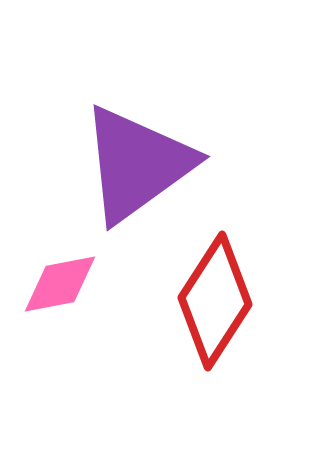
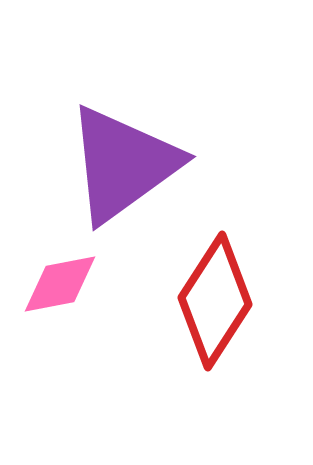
purple triangle: moved 14 px left
